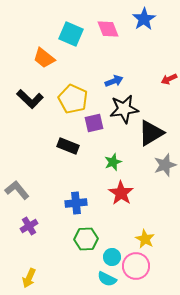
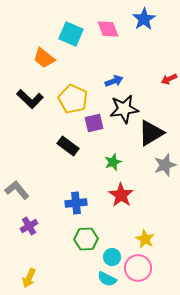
black rectangle: rotated 15 degrees clockwise
red star: moved 2 px down
pink circle: moved 2 px right, 2 px down
